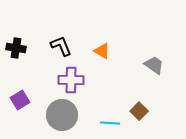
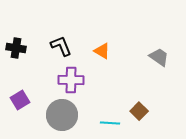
gray trapezoid: moved 5 px right, 8 px up
